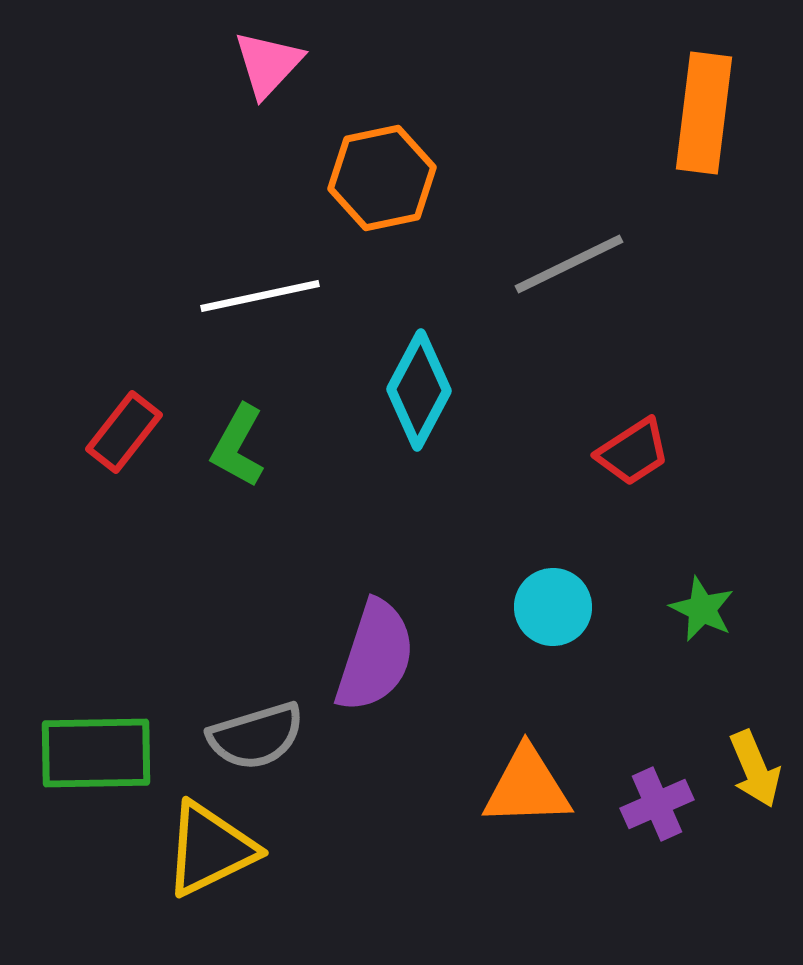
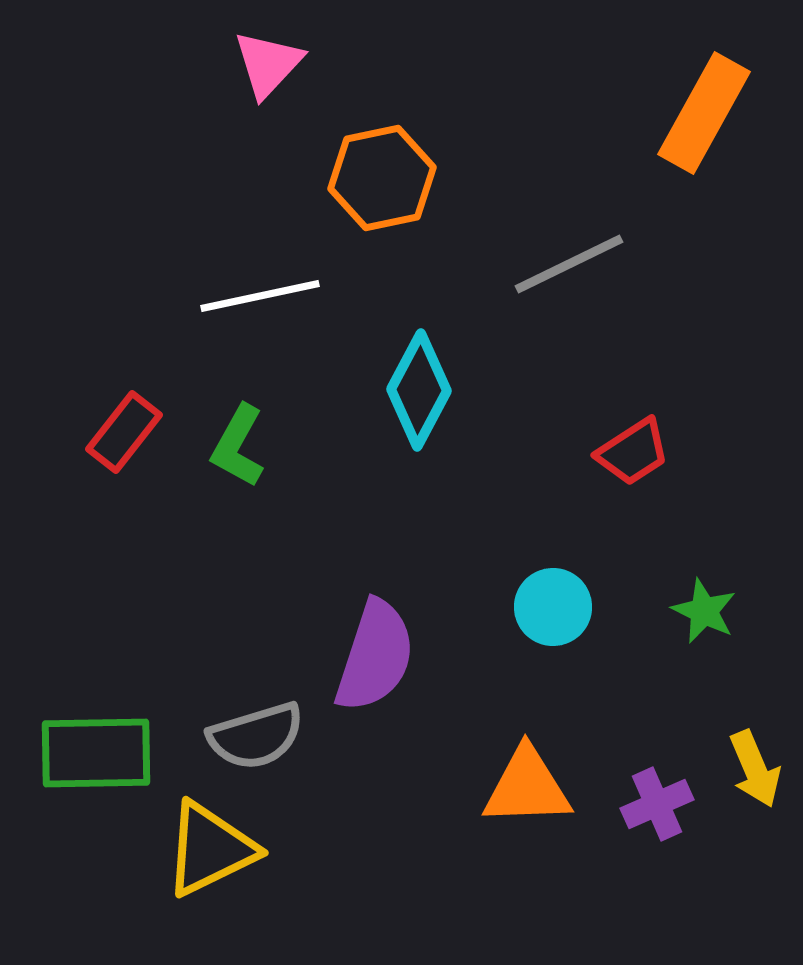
orange rectangle: rotated 22 degrees clockwise
green star: moved 2 px right, 2 px down
